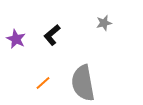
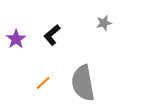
purple star: rotated 12 degrees clockwise
